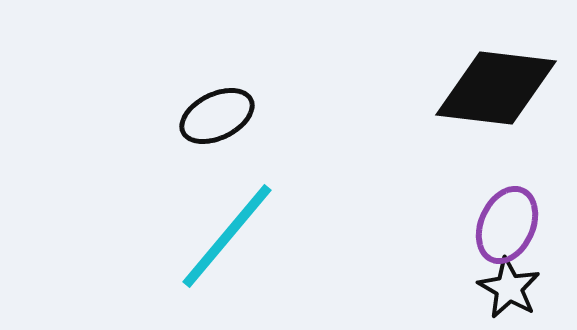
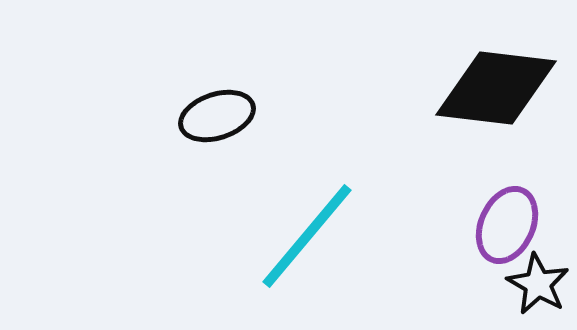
black ellipse: rotated 8 degrees clockwise
cyan line: moved 80 px right
black star: moved 29 px right, 4 px up
